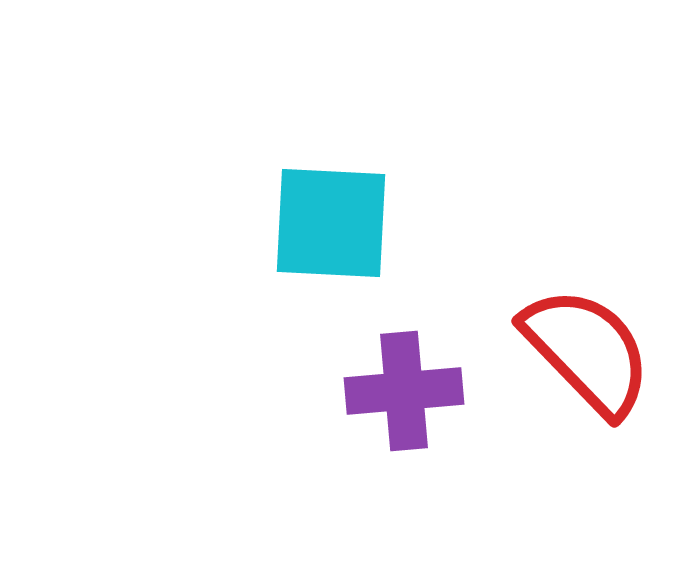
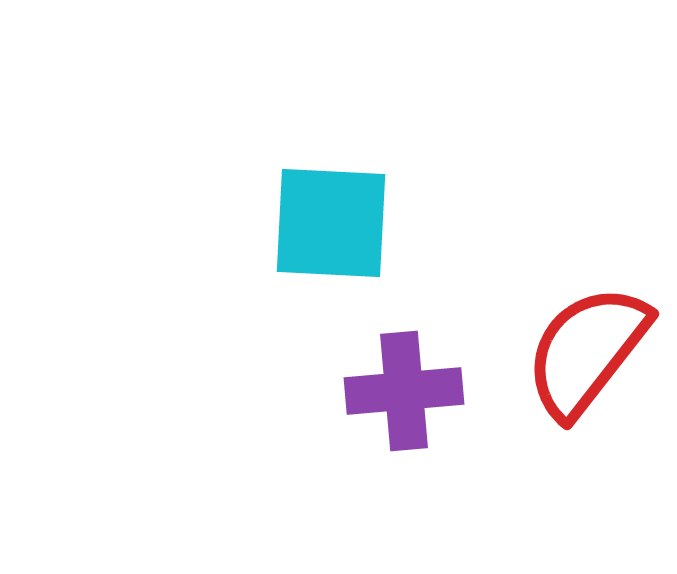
red semicircle: rotated 98 degrees counterclockwise
